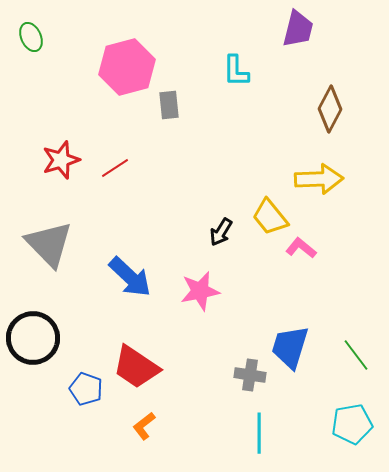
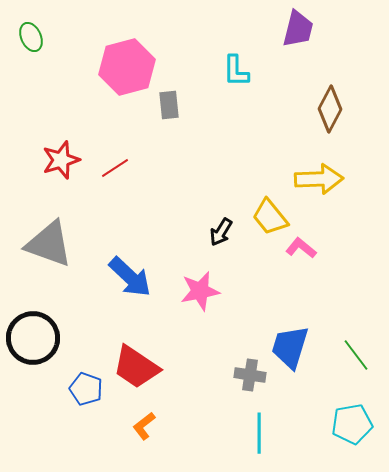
gray triangle: rotated 26 degrees counterclockwise
